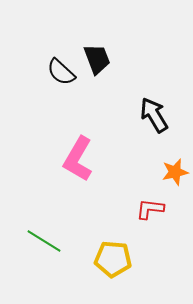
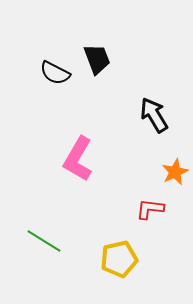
black semicircle: moved 6 px left, 1 px down; rotated 16 degrees counterclockwise
orange star: rotated 12 degrees counterclockwise
yellow pentagon: moved 6 px right; rotated 18 degrees counterclockwise
